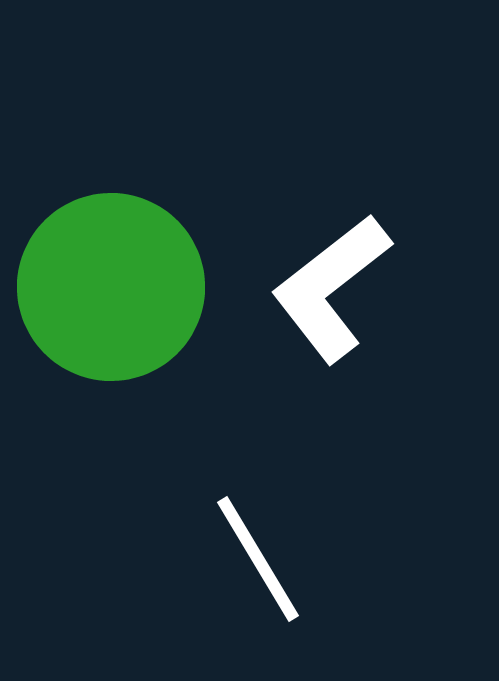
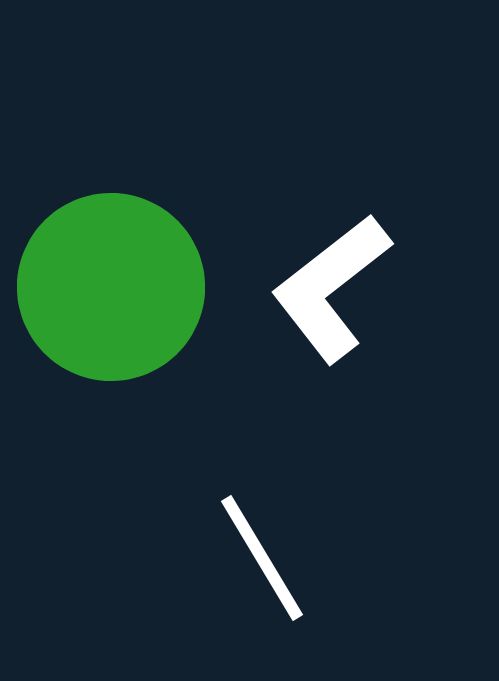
white line: moved 4 px right, 1 px up
